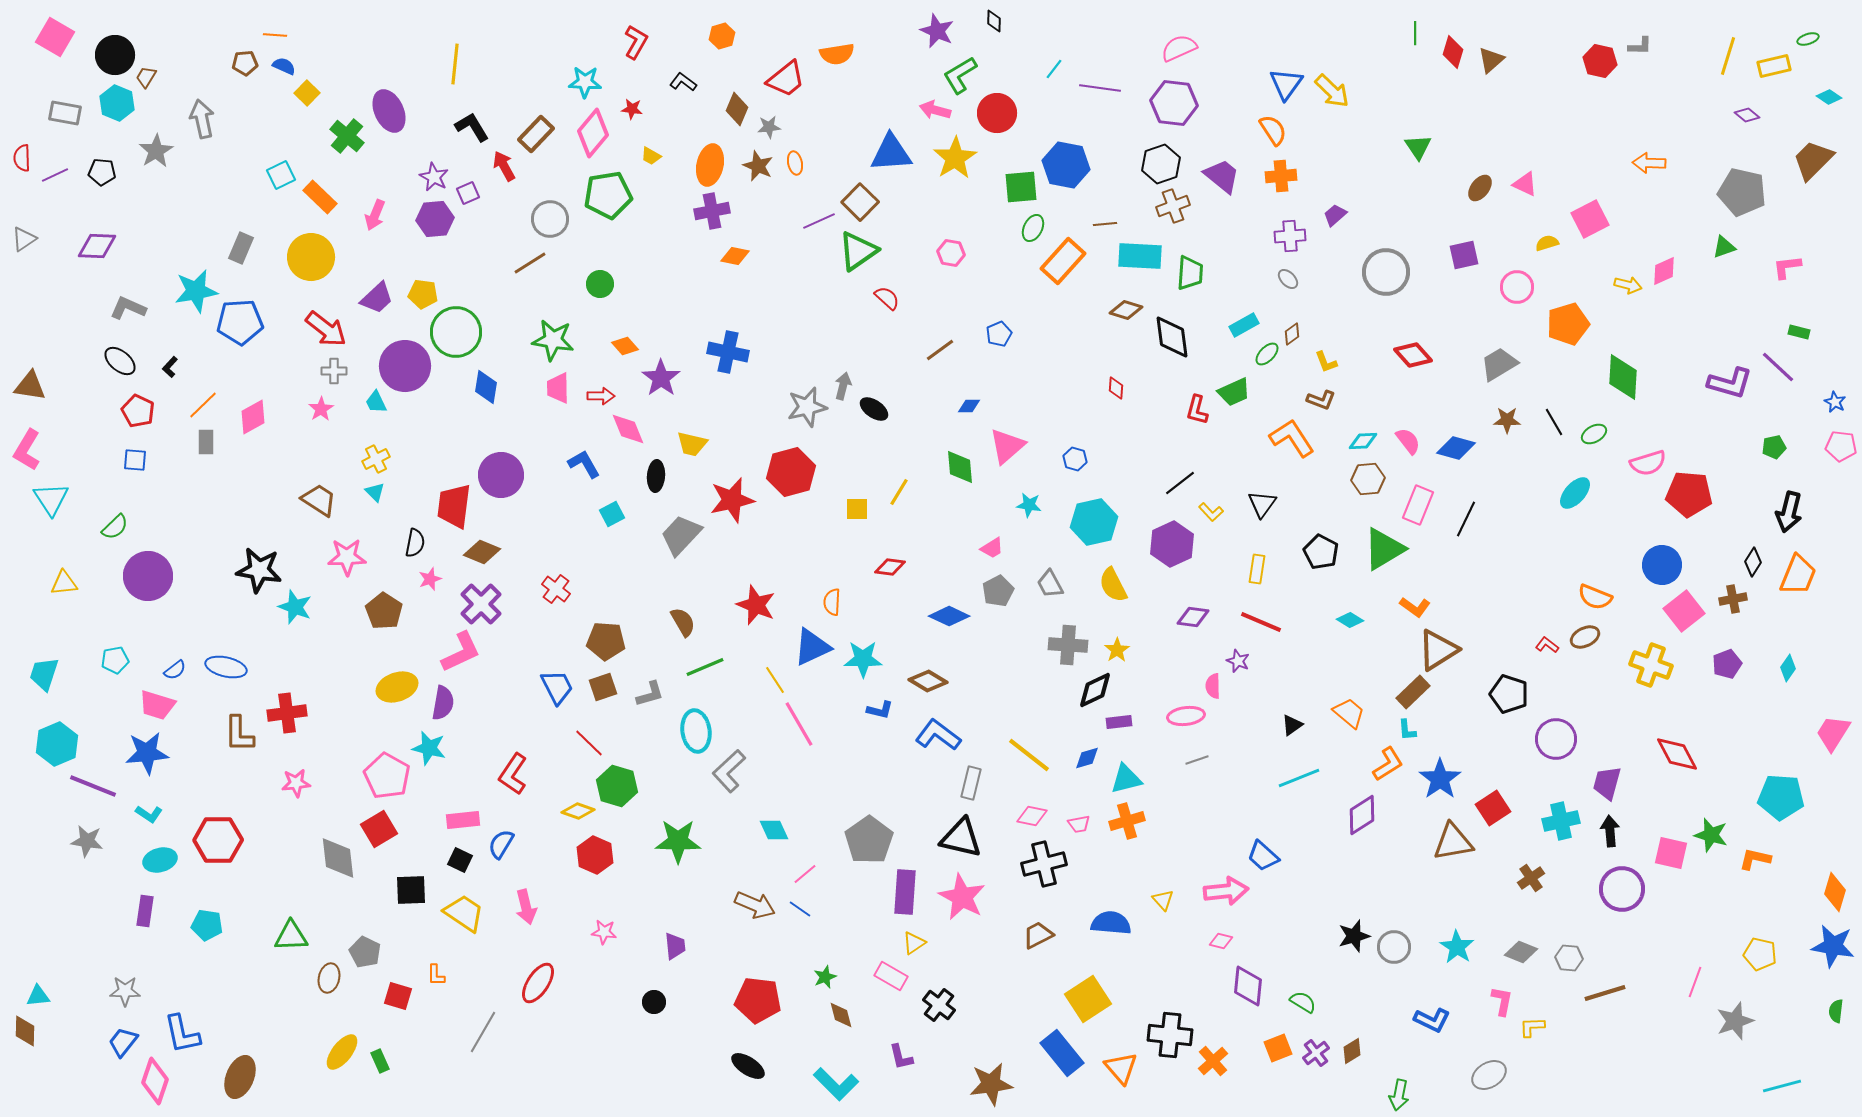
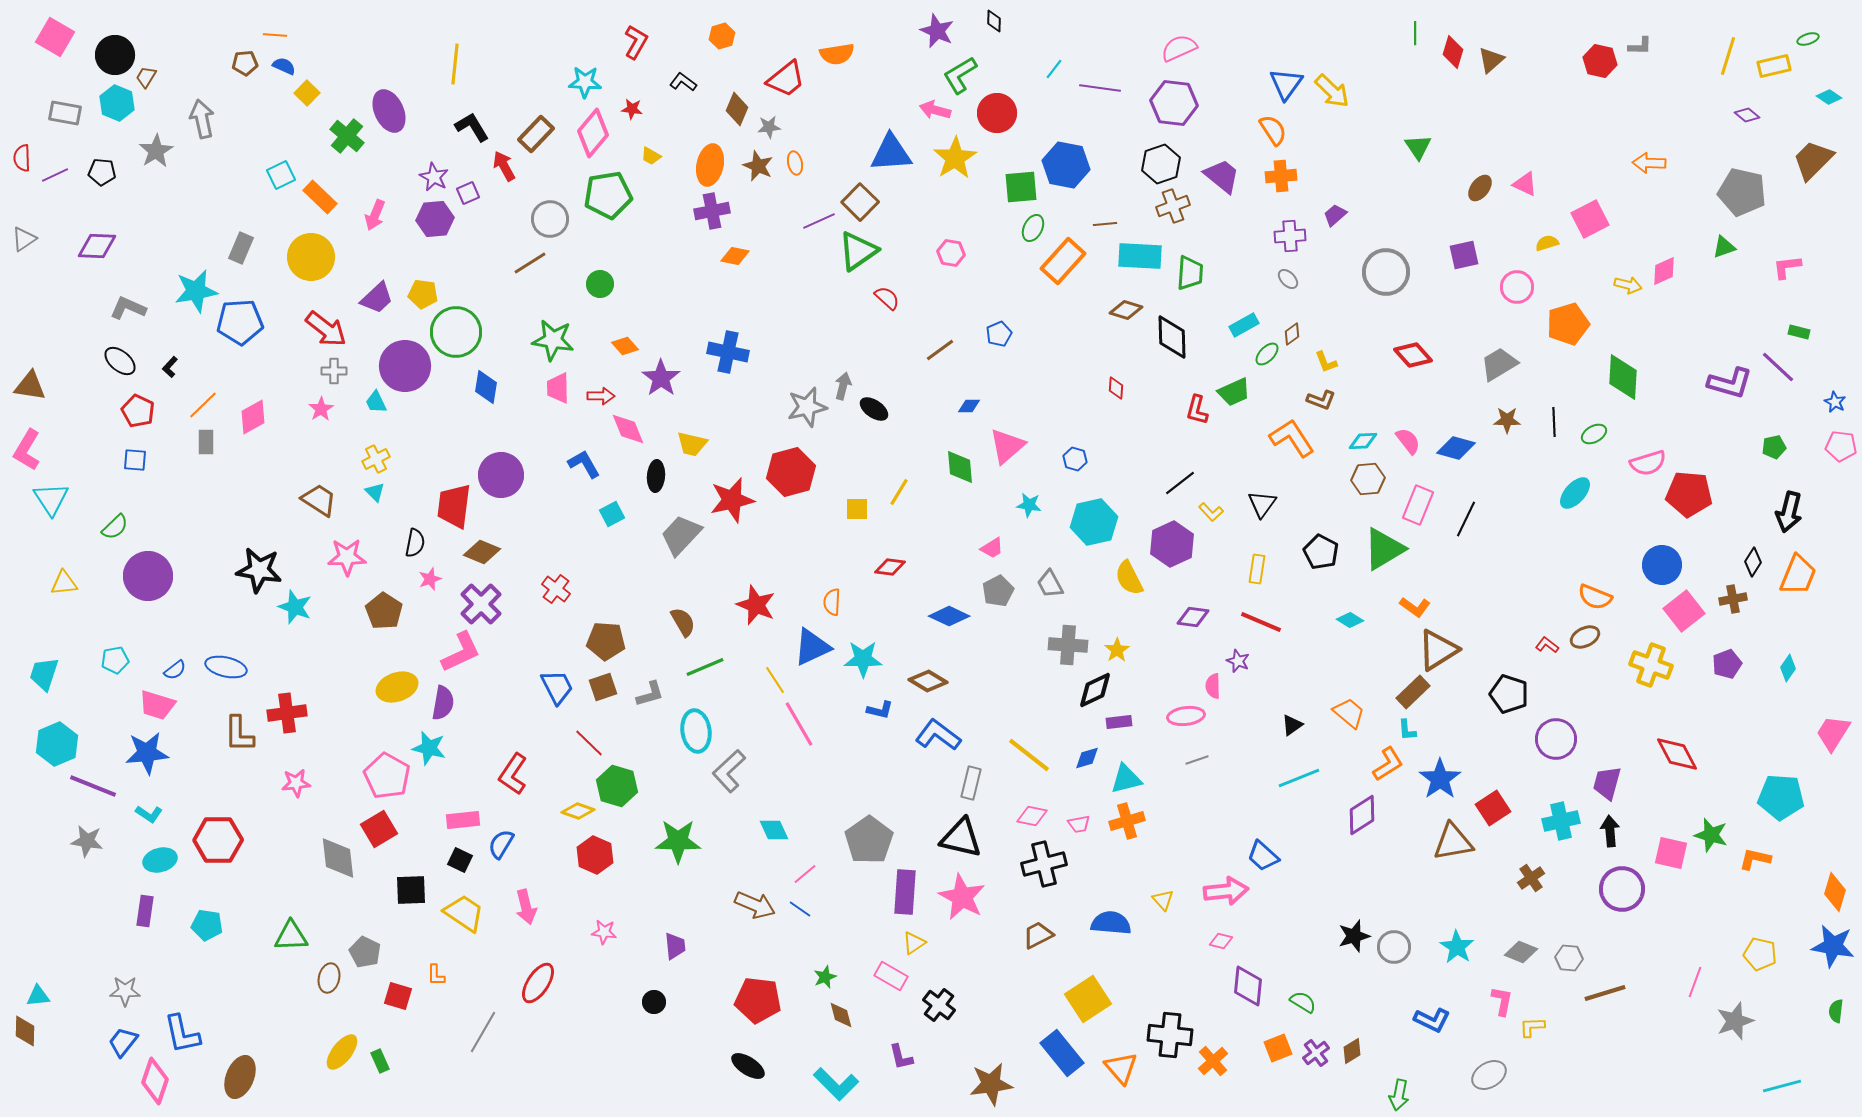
black diamond at (1172, 337): rotated 6 degrees clockwise
black line at (1554, 422): rotated 28 degrees clockwise
yellow semicircle at (1113, 585): moved 16 px right, 7 px up
